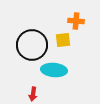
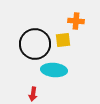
black circle: moved 3 px right, 1 px up
